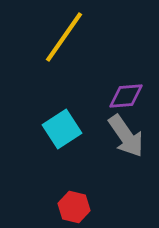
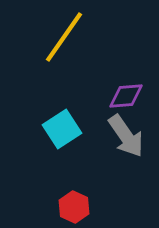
red hexagon: rotated 12 degrees clockwise
